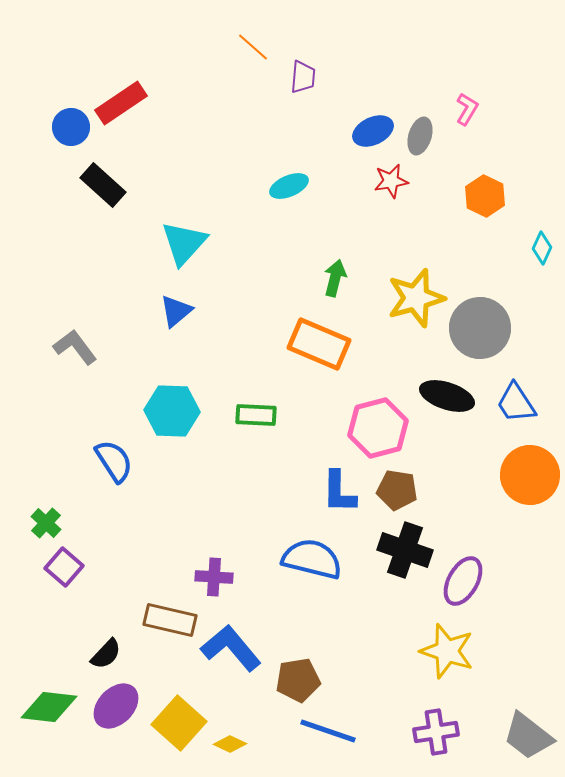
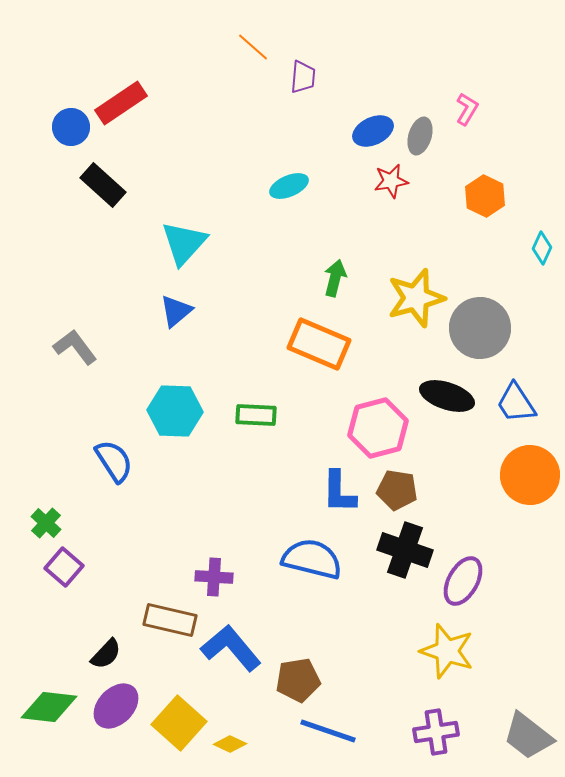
cyan hexagon at (172, 411): moved 3 px right
